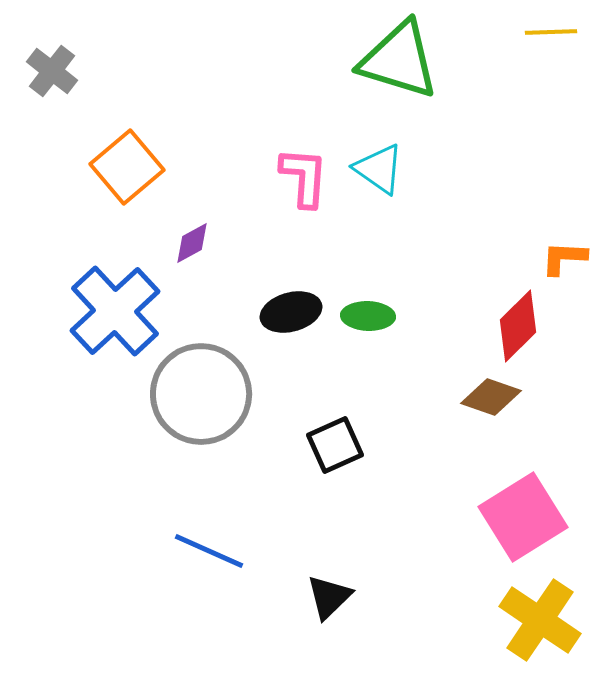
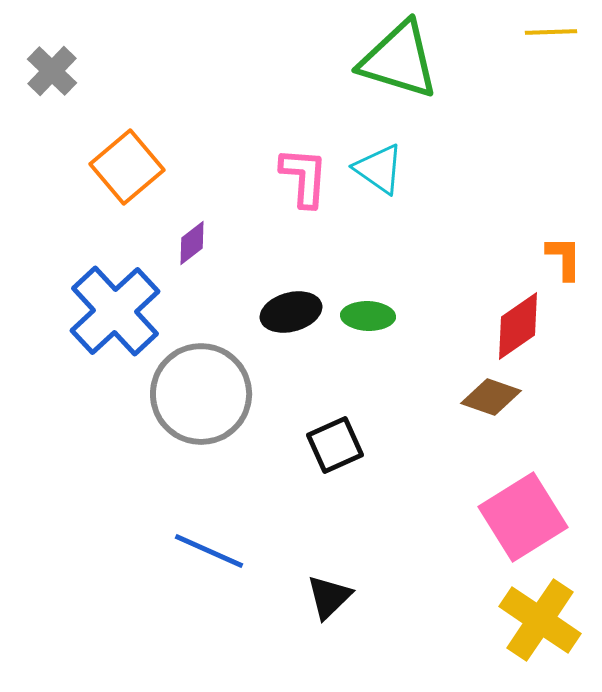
gray cross: rotated 6 degrees clockwise
purple diamond: rotated 9 degrees counterclockwise
orange L-shape: rotated 87 degrees clockwise
red diamond: rotated 10 degrees clockwise
